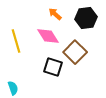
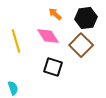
brown square: moved 6 px right, 7 px up
